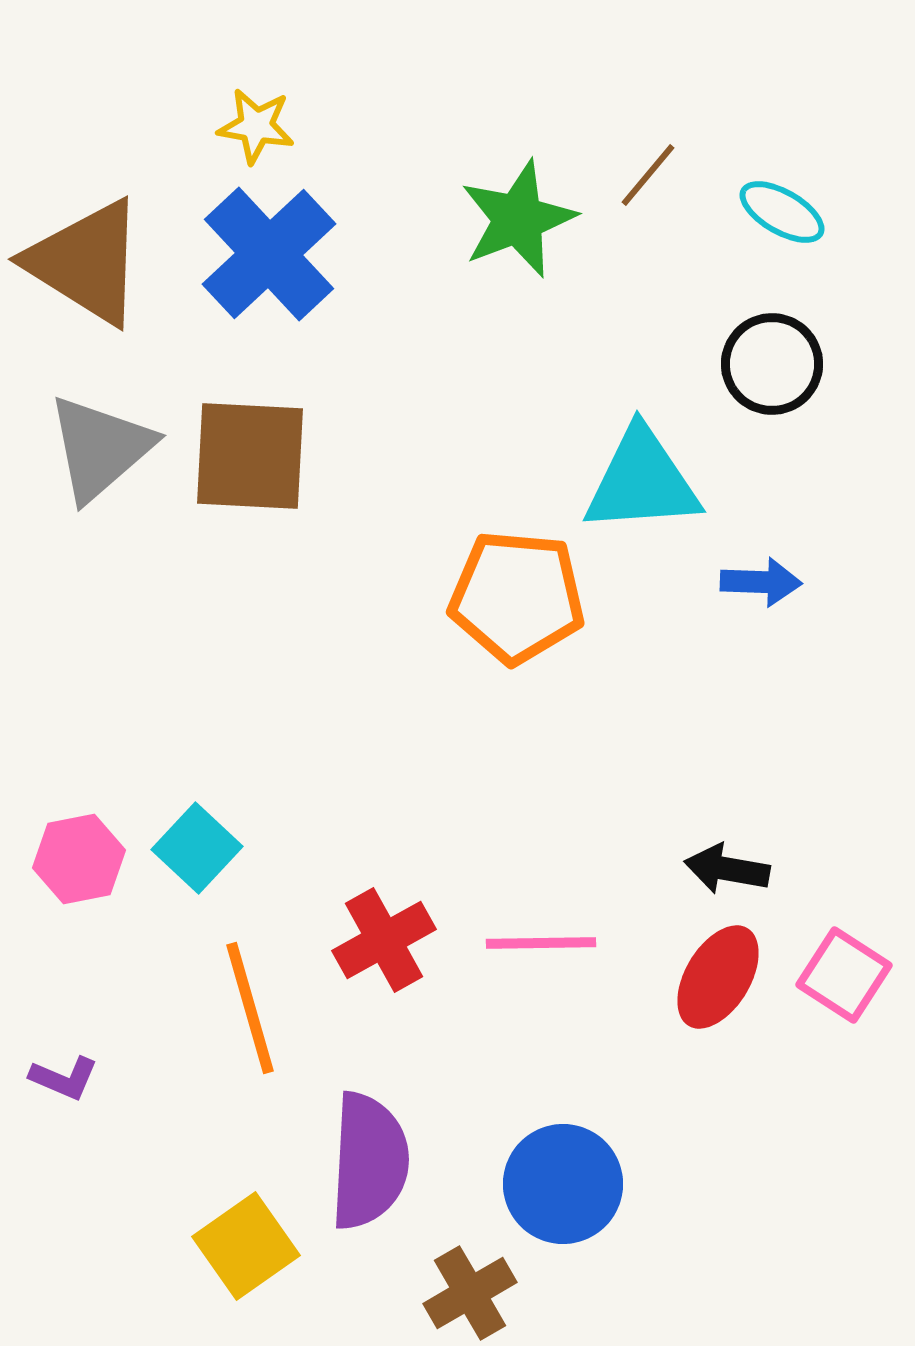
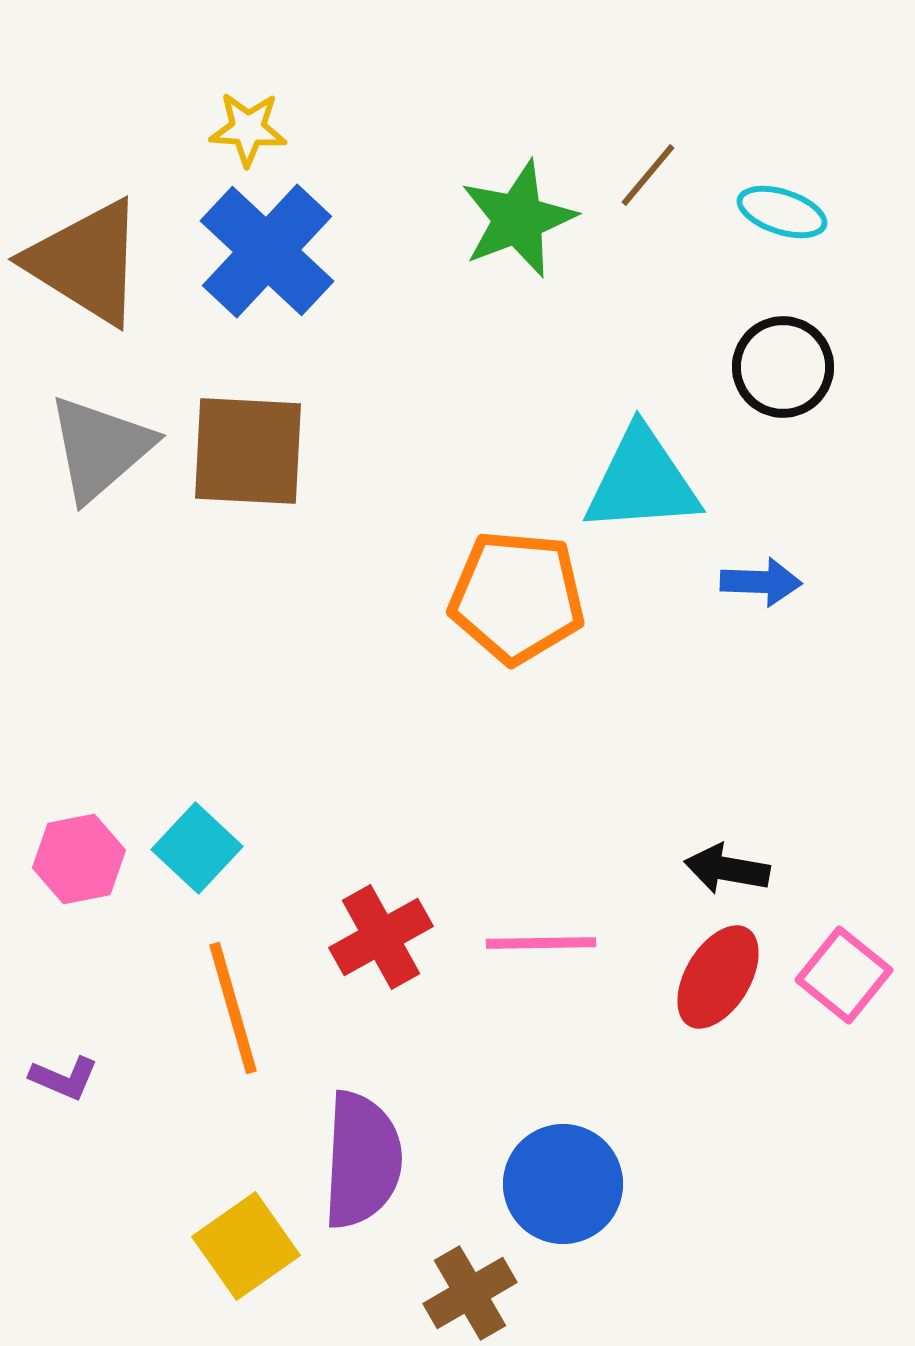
yellow star: moved 8 px left, 3 px down; rotated 6 degrees counterclockwise
cyan ellipse: rotated 12 degrees counterclockwise
blue cross: moved 2 px left, 3 px up; rotated 4 degrees counterclockwise
black circle: moved 11 px right, 3 px down
brown square: moved 2 px left, 5 px up
red cross: moved 3 px left, 3 px up
pink square: rotated 6 degrees clockwise
orange line: moved 17 px left
purple semicircle: moved 7 px left, 1 px up
